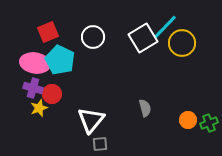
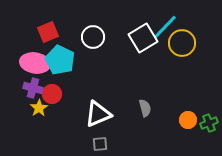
yellow star: rotated 12 degrees counterclockwise
white triangle: moved 7 px right, 6 px up; rotated 28 degrees clockwise
